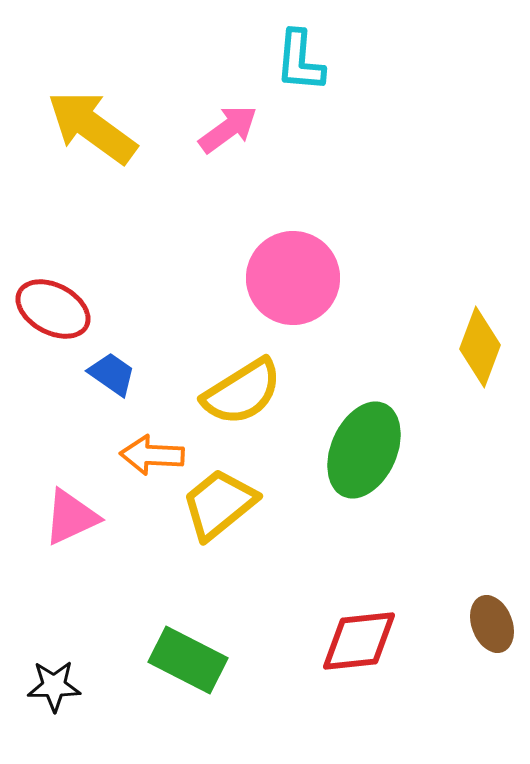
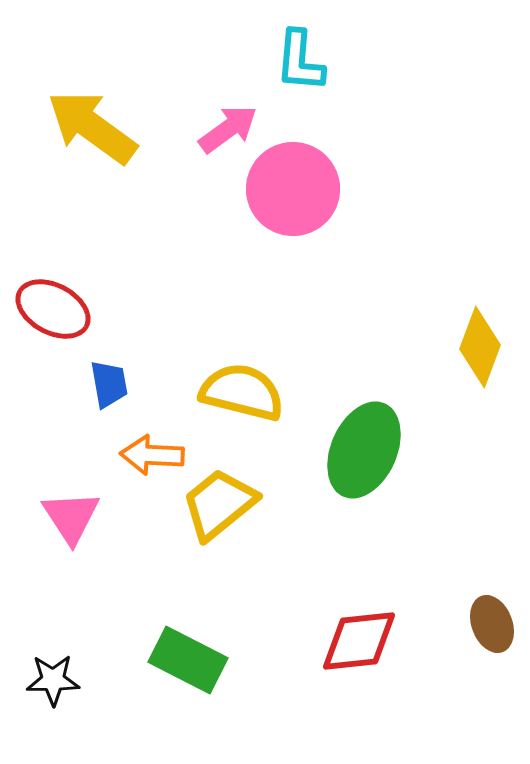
pink circle: moved 89 px up
blue trapezoid: moved 3 px left, 10 px down; rotated 45 degrees clockwise
yellow semicircle: rotated 134 degrees counterclockwise
pink triangle: rotated 38 degrees counterclockwise
black star: moved 1 px left, 6 px up
